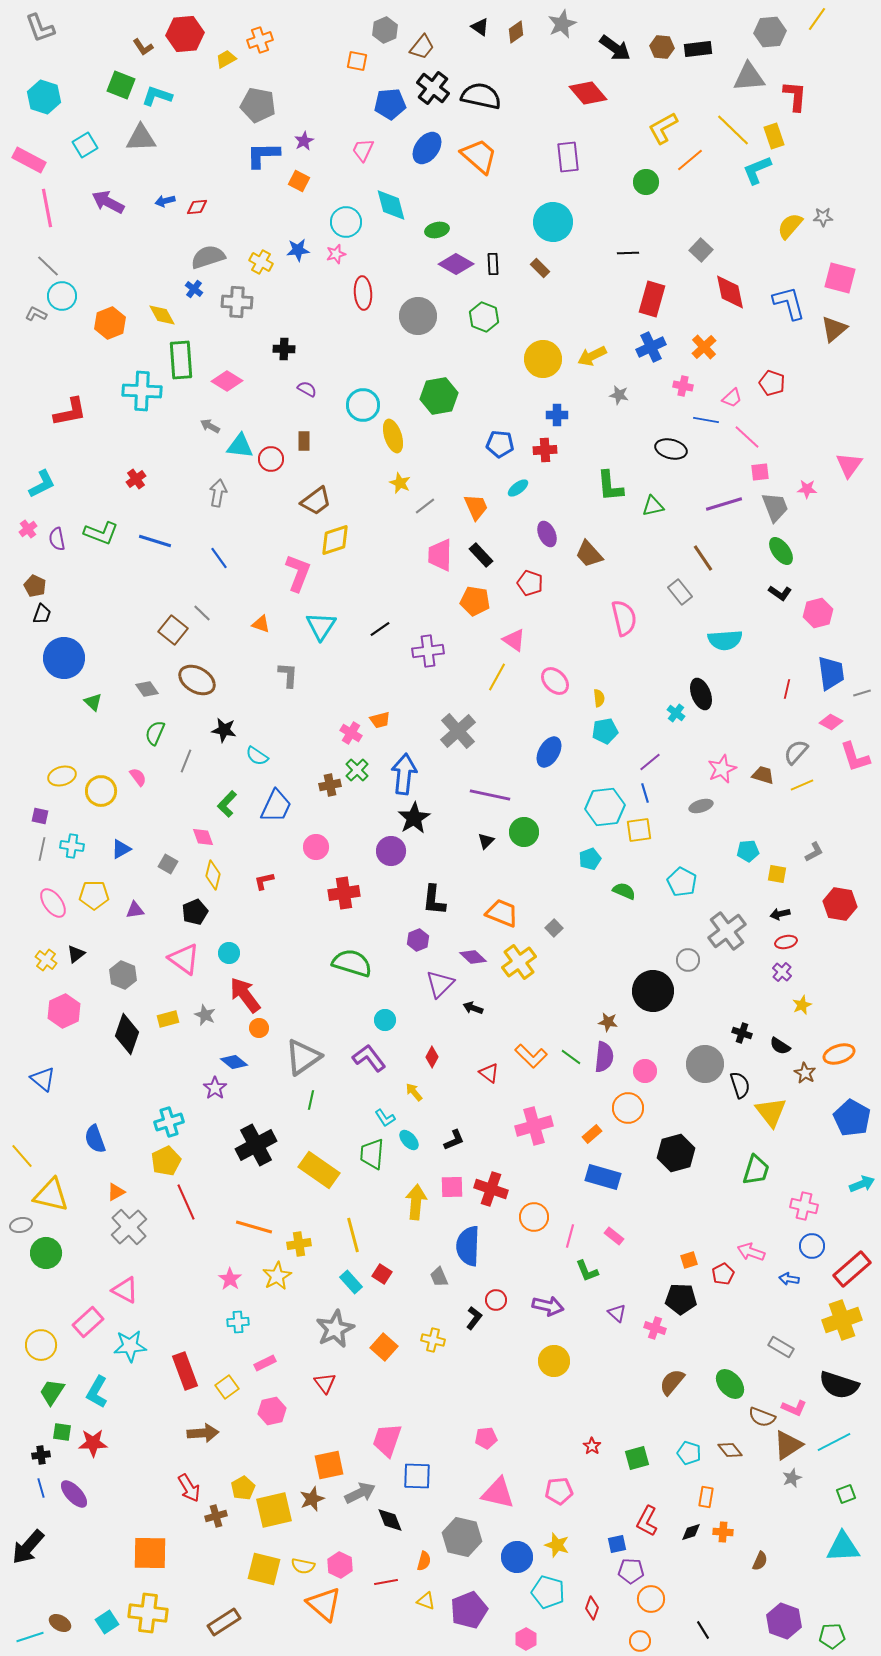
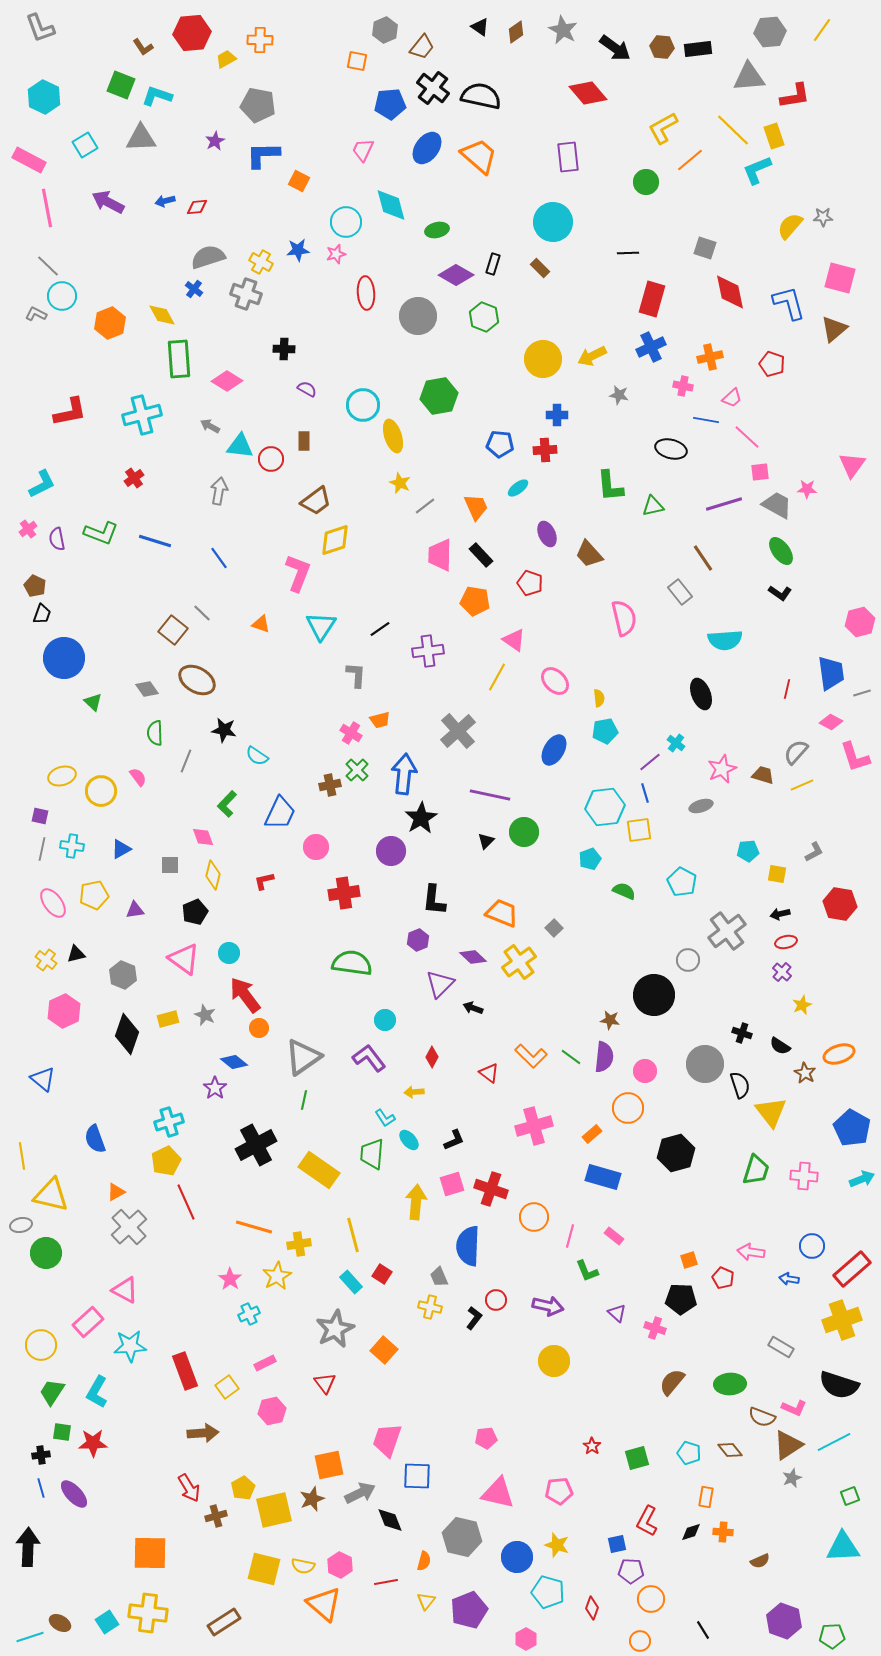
yellow line at (817, 19): moved 5 px right, 11 px down
gray star at (562, 24): moved 1 px right, 6 px down; rotated 20 degrees counterclockwise
red hexagon at (185, 34): moved 7 px right, 1 px up
orange cross at (260, 40): rotated 20 degrees clockwise
red L-shape at (795, 96): rotated 76 degrees clockwise
cyan hexagon at (44, 97): rotated 8 degrees clockwise
purple star at (304, 141): moved 89 px left
gray square at (701, 250): moved 4 px right, 2 px up; rotated 25 degrees counterclockwise
purple diamond at (456, 264): moved 11 px down
black rectangle at (493, 264): rotated 20 degrees clockwise
red ellipse at (363, 293): moved 3 px right
gray cross at (237, 302): moved 9 px right, 8 px up; rotated 16 degrees clockwise
orange cross at (704, 347): moved 6 px right, 10 px down; rotated 30 degrees clockwise
green rectangle at (181, 360): moved 2 px left, 1 px up
red pentagon at (772, 383): moved 19 px up
cyan cross at (142, 391): moved 24 px down; rotated 18 degrees counterclockwise
pink triangle at (849, 465): moved 3 px right
red cross at (136, 479): moved 2 px left, 1 px up
gray arrow at (218, 493): moved 1 px right, 2 px up
gray trapezoid at (775, 507): moved 2 px right, 2 px up; rotated 40 degrees counterclockwise
pink hexagon at (818, 613): moved 42 px right, 9 px down
gray L-shape at (288, 675): moved 68 px right
cyan cross at (676, 713): moved 30 px down
green semicircle at (155, 733): rotated 25 degrees counterclockwise
blue ellipse at (549, 752): moved 5 px right, 2 px up
blue trapezoid at (276, 806): moved 4 px right, 7 px down
black star at (414, 818): moved 7 px right
gray square at (168, 864): moved 2 px right, 1 px down; rotated 30 degrees counterclockwise
yellow pentagon at (94, 895): rotated 12 degrees counterclockwise
black triangle at (76, 954): rotated 24 degrees clockwise
green semicircle at (352, 963): rotated 9 degrees counterclockwise
black circle at (653, 991): moved 1 px right, 4 px down
brown star at (608, 1022): moved 2 px right, 2 px up
yellow arrow at (414, 1092): rotated 54 degrees counterclockwise
green line at (311, 1100): moved 7 px left
blue pentagon at (852, 1118): moved 10 px down
yellow line at (22, 1156): rotated 32 degrees clockwise
cyan arrow at (862, 1184): moved 5 px up
pink square at (452, 1187): moved 3 px up; rotated 15 degrees counterclockwise
pink cross at (804, 1206): moved 30 px up; rotated 8 degrees counterclockwise
pink arrow at (751, 1252): rotated 12 degrees counterclockwise
red pentagon at (723, 1274): moved 4 px down; rotated 20 degrees counterclockwise
cyan cross at (238, 1322): moved 11 px right, 8 px up; rotated 20 degrees counterclockwise
yellow cross at (433, 1340): moved 3 px left, 33 px up
orange square at (384, 1347): moved 3 px down
green ellipse at (730, 1384): rotated 52 degrees counterclockwise
green square at (846, 1494): moved 4 px right, 2 px down
black arrow at (28, 1547): rotated 141 degrees clockwise
brown semicircle at (760, 1561): rotated 42 degrees clockwise
yellow triangle at (426, 1601): rotated 48 degrees clockwise
